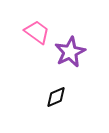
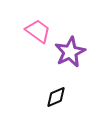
pink trapezoid: moved 1 px right, 1 px up
